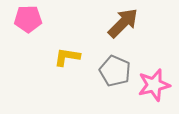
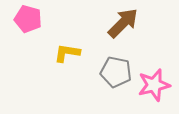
pink pentagon: rotated 16 degrees clockwise
yellow L-shape: moved 4 px up
gray pentagon: moved 1 px right, 1 px down; rotated 12 degrees counterclockwise
